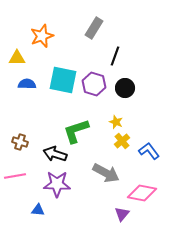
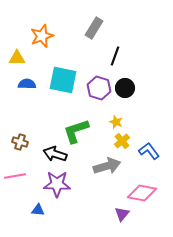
purple hexagon: moved 5 px right, 4 px down
gray arrow: moved 1 px right, 7 px up; rotated 44 degrees counterclockwise
